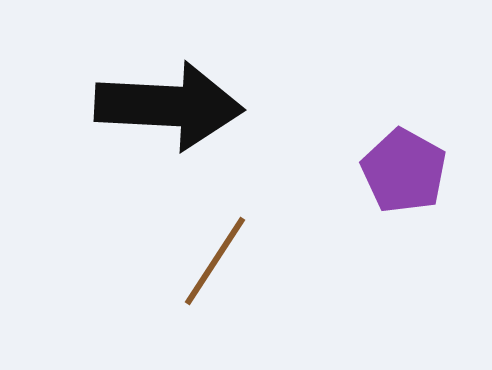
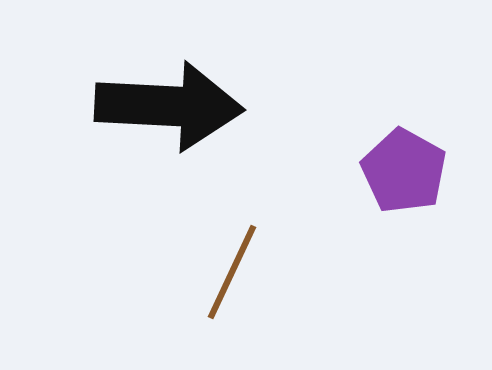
brown line: moved 17 px right, 11 px down; rotated 8 degrees counterclockwise
